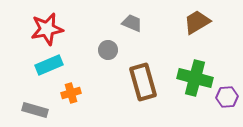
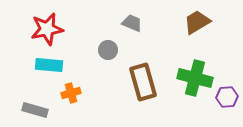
cyan rectangle: rotated 28 degrees clockwise
